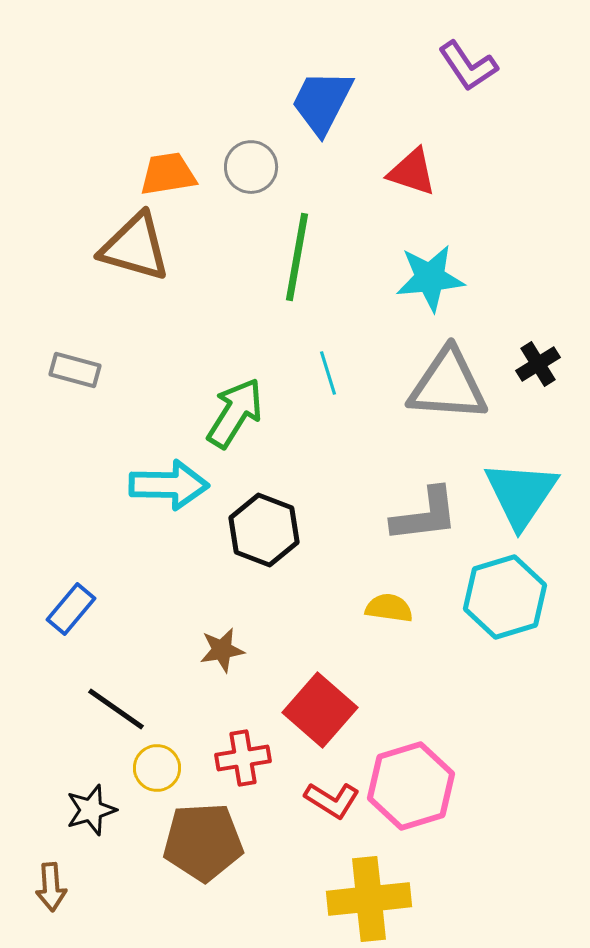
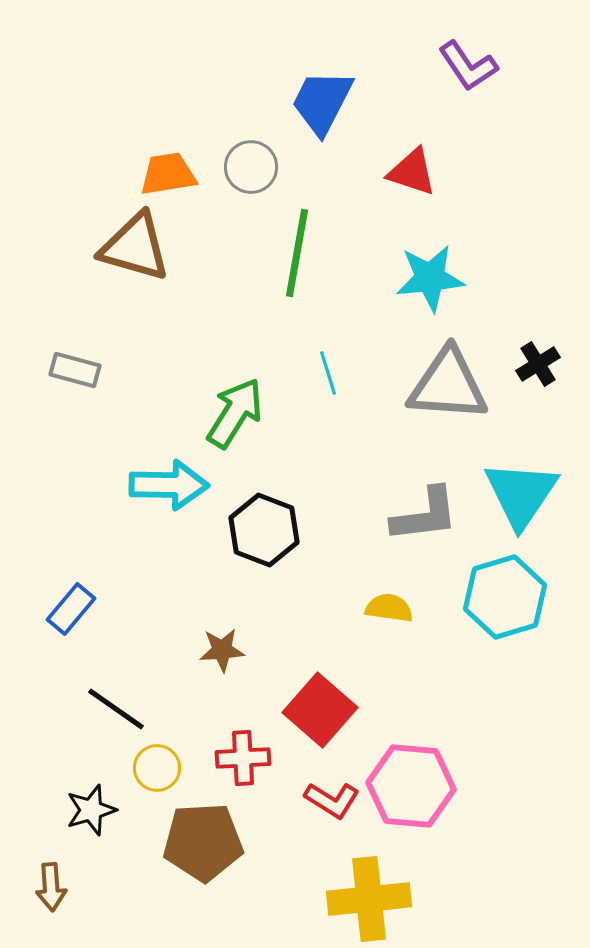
green line: moved 4 px up
brown star: rotated 6 degrees clockwise
red cross: rotated 6 degrees clockwise
pink hexagon: rotated 22 degrees clockwise
